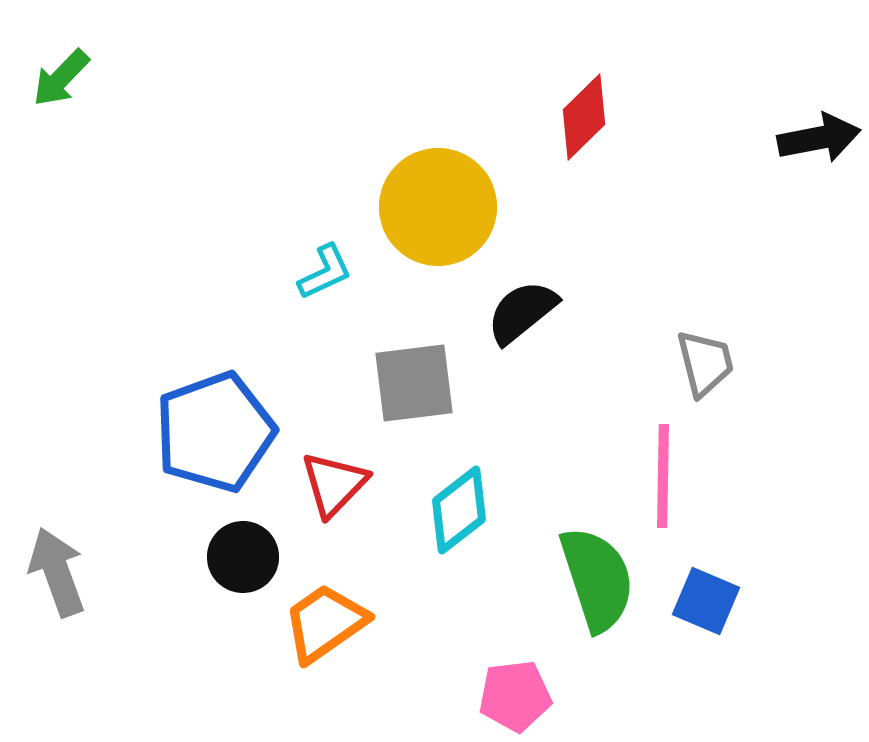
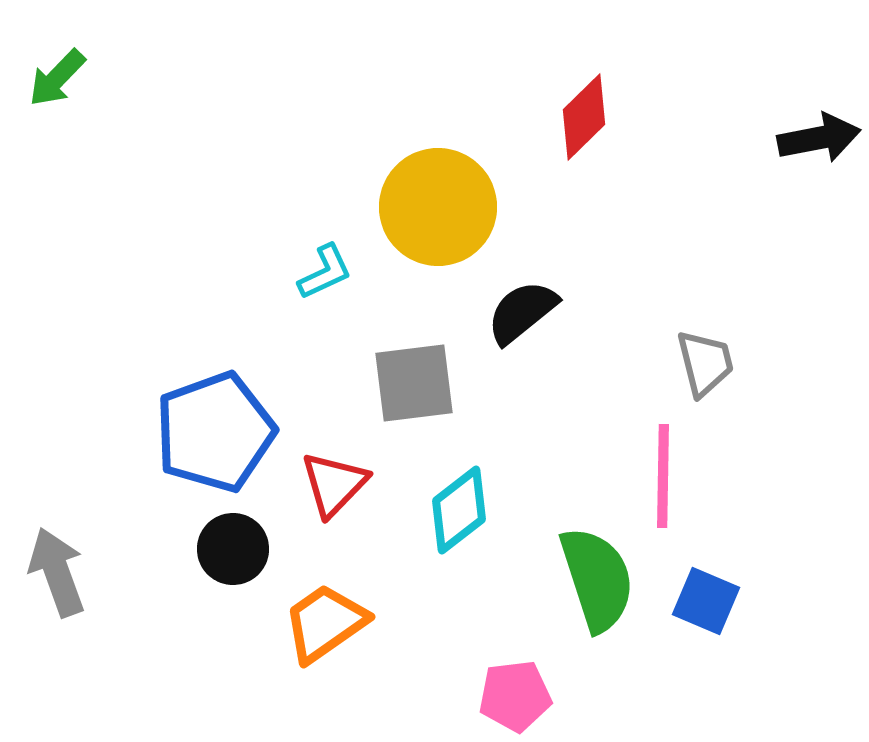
green arrow: moved 4 px left
black circle: moved 10 px left, 8 px up
